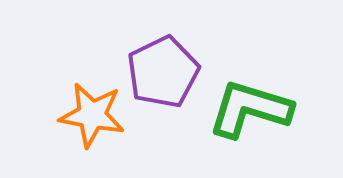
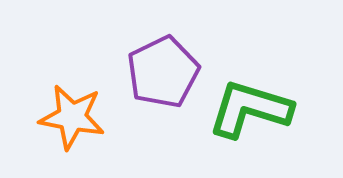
orange star: moved 20 px left, 2 px down
